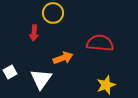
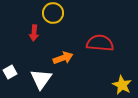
yellow star: moved 16 px right; rotated 24 degrees counterclockwise
